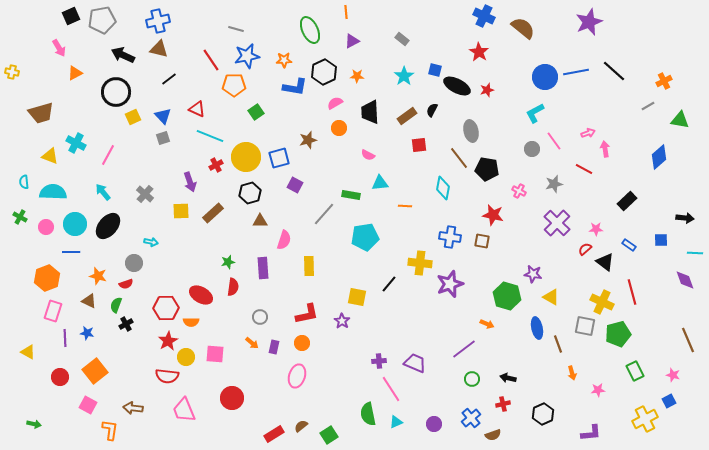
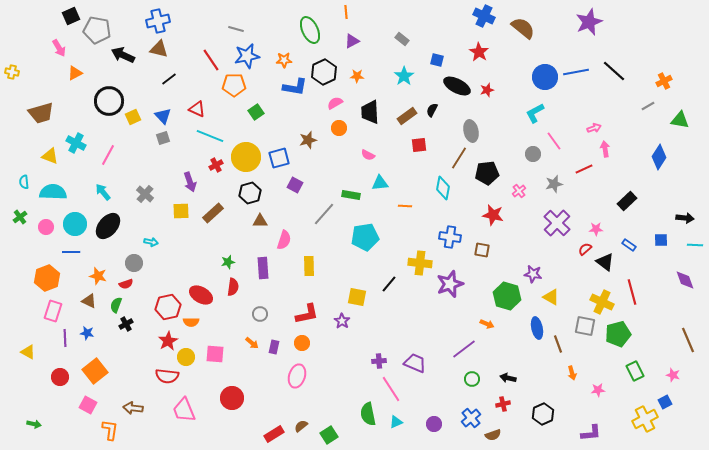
gray pentagon at (102, 20): moved 5 px left, 10 px down; rotated 20 degrees clockwise
blue square at (435, 70): moved 2 px right, 10 px up
black circle at (116, 92): moved 7 px left, 9 px down
pink arrow at (588, 133): moved 6 px right, 5 px up
gray circle at (532, 149): moved 1 px right, 5 px down
blue diamond at (659, 157): rotated 15 degrees counterclockwise
brown line at (459, 158): rotated 70 degrees clockwise
black pentagon at (487, 169): moved 4 px down; rotated 15 degrees counterclockwise
red line at (584, 169): rotated 54 degrees counterclockwise
pink cross at (519, 191): rotated 24 degrees clockwise
green cross at (20, 217): rotated 24 degrees clockwise
brown square at (482, 241): moved 9 px down
cyan line at (695, 253): moved 8 px up
red hexagon at (166, 308): moved 2 px right, 1 px up; rotated 10 degrees counterclockwise
gray circle at (260, 317): moved 3 px up
blue square at (669, 401): moved 4 px left, 1 px down
